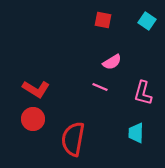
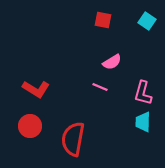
red circle: moved 3 px left, 7 px down
cyan trapezoid: moved 7 px right, 11 px up
